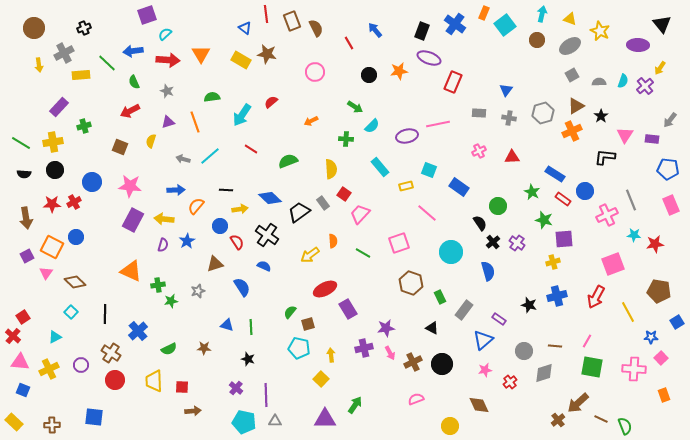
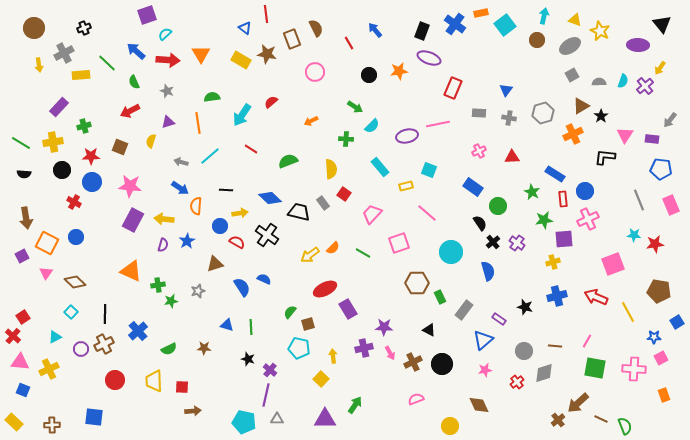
orange rectangle at (484, 13): moved 3 px left; rotated 56 degrees clockwise
cyan arrow at (542, 14): moved 2 px right, 2 px down
yellow triangle at (570, 19): moved 5 px right, 1 px down
brown rectangle at (292, 21): moved 18 px down
blue arrow at (133, 51): moved 3 px right; rotated 48 degrees clockwise
red rectangle at (453, 82): moved 6 px down
brown triangle at (576, 106): moved 5 px right
orange line at (195, 122): moved 3 px right, 1 px down; rotated 10 degrees clockwise
orange cross at (572, 131): moved 1 px right, 3 px down
gray arrow at (183, 159): moved 2 px left, 3 px down
blue pentagon at (668, 169): moved 7 px left
black circle at (55, 170): moved 7 px right
blue rectangle at (459, 187): moved 14 px right
blue arrow at (176, 190): moved 4 px right, 2 px up; rotated 36 degrees clockwise
red rectangle at (563, 199): rotated 49 degrees clockwise
gray line at (631, 200): moved 8 px right
red cross at (74, 202): rotated 32 degrees counterclockwise
red star at (52, 204): moved 39 px right, 48 px up
orange semicircle at (196, 206): rotated 36 degrees counterclockwise
yellow arrow at (240, 209): moved 4 px down
black trapezoid at (299, 212): rotated 50 degrees clockwise
pink trapezoid at (360, 214): moved 12 px right
pink cross at (607, 215): moved 19 px left, 4 px down
green star at (544, 220): rotated 24 degrees counterclockwise
orange semicircle at (333, 241): moved 7 px down; rotated 48 degrees clockwise
red semicircle at (237, 242): rotated 28 degrees counterclockwise
orange square at (52, 247): moved 5 px left, 4 px up
purple square at (27, 256): moved 5 px left
blue semicircle at (264, 266): moved 13 px down
brown hexagon at (411, 283): moved 6 px right; rotated 20 degrees counterclockwise
red arrow at (596, 297): rotated 85 degrees clockwise
black star at (529, 305): moved 4 px left, 2 px down
purple star at (386, 328): moved 2 px left, 1 px up; rotated 12 degrees clockwise
black triangle at (432, 328): moved 3 px left, 2 px down
blue star at (651, 337): moved 3 px right
brown cross at (111, 353): moved 7 px left, 9 px up; rotated 30 degrees clockwise
yellow arrow at (331, 355): moved 2 px right, 1 px down
pink square at (661, 358): rotated 16 degrees clockwise
purple circle at (81, 365): moved 16 px up
green square at (592, 367): moved 3 px right, 1 px down
red cross at (510, 382): moved 7 px right
purple cross at (236, 388): moved 34 px right, 18 px up
purple line at (266, 395): rotated 15 degrees clockwise
gray triangle at (275, 421): moved 2 px right, 2 px up
